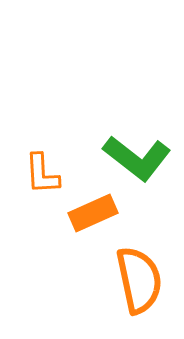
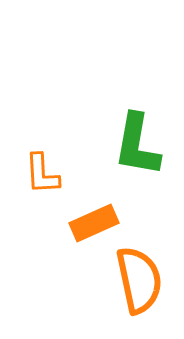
green L-shape: moved 13 px up; rotated 62 degrees clockwise
orange rectangle: moved 1 px right, 10 px down
